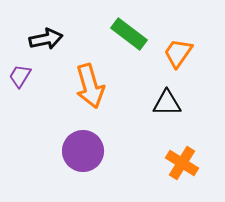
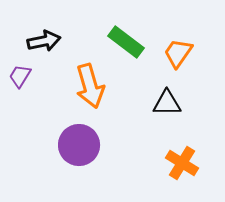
green rectangle: moved 3 px left, 8 px down
black arrow: moved 2 px left, 2 px down
purple circle: moved 4 px left, 6 px up
